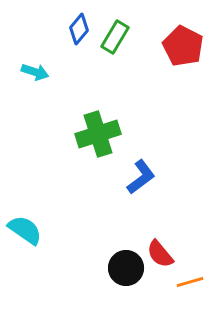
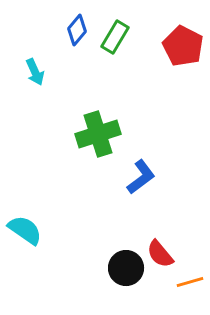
blue diamond: moved 2 px left, 1 px down
cyan arrow: rotated 48 degrees clockwise
